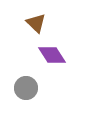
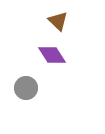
brown triangle: moved 22 px right, 2 px up
